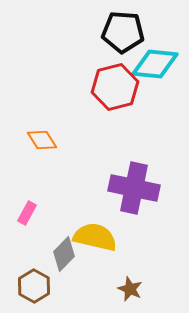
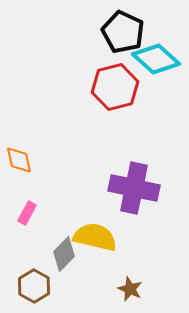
black pentagon: rotated 21 degrees clockwise
cyan diamond: moved 1 px right, 5 px up; rotated 36 degrees clockwise
orange diamond: moved 23 px left, 20 px down; rotated 20 degrees clockwise
